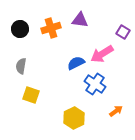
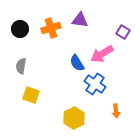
blue semicircle: moved 1 px right; rotated 96 degrees counterclockwise
orange arrow: rotated 120 degrees clockwise
